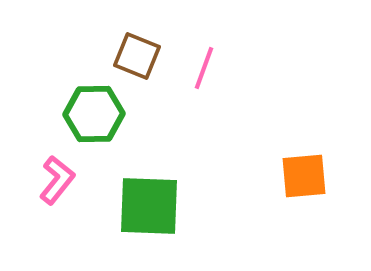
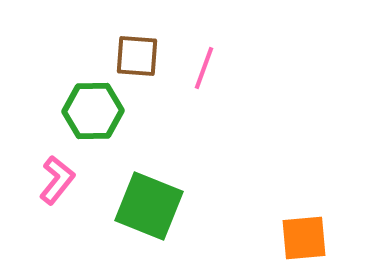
brown square: rotated 18 degrees counterclockwise
green hexagon: moved 1 px left, 3 px up
orange square: moved 62 px down
green square: rotated 20 degrees clockwise
